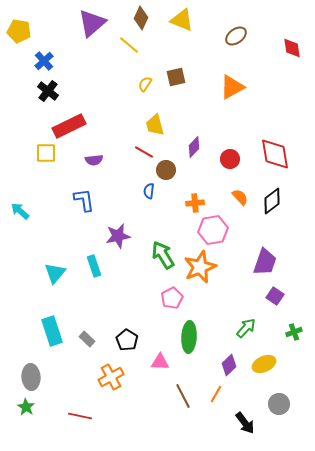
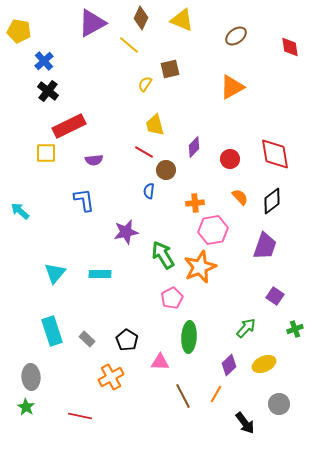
purple triangle at (92, 23): rotated 12 degrees clockwise
red diamond at (292, 48): moved 2 px left, 1 px up
brown square at (176, 77): moved 6 px left, 8 px up
purple star at (118, 236): moved 8 px right, 4 px up
purple trapezoid at (265, 262): moved 16 px up
cyan rectangle at (94, 266): moved 6 px right, 8 px down; rotated 70 degrees counterclockwise
green cross at (294, 332): moved 1 px right, 3 px up
